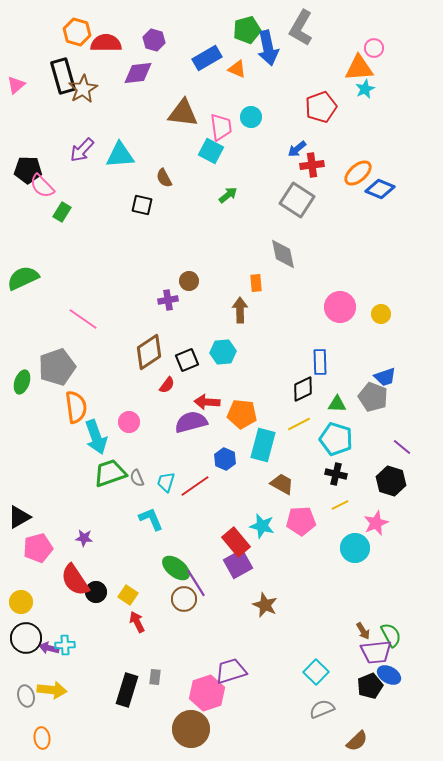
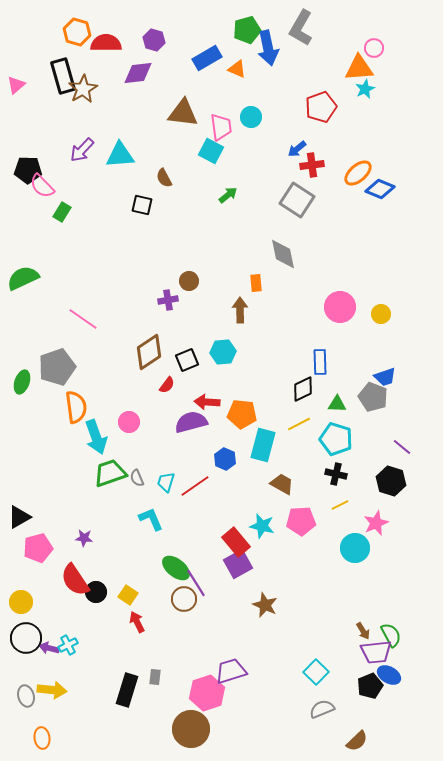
cyan cross at (65, 645): moved 3 px right; rotated 24 degrees counterclockwise
